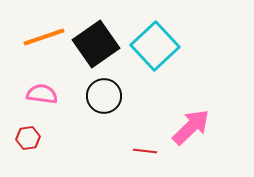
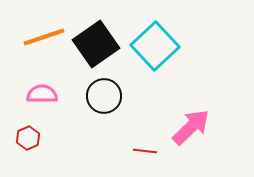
pink semicircle: rotated 8 degrees counterclockwise
red hexagon: rotated 15 degrees counterclockwise
